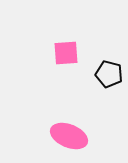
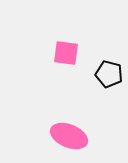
pink square: rotated 12 degrees clockwise
